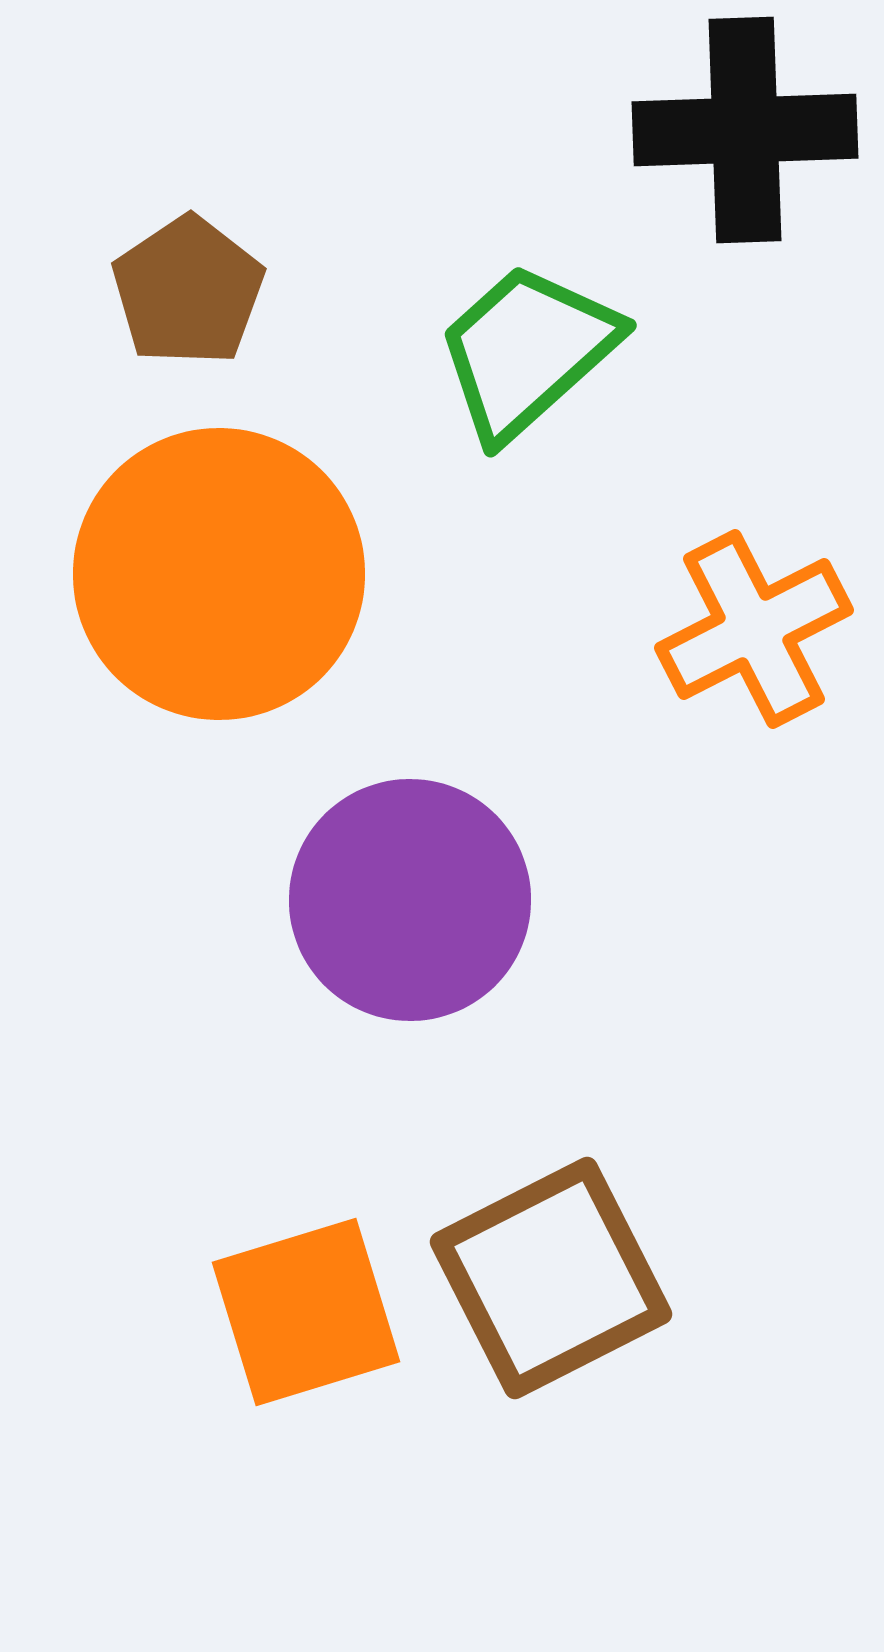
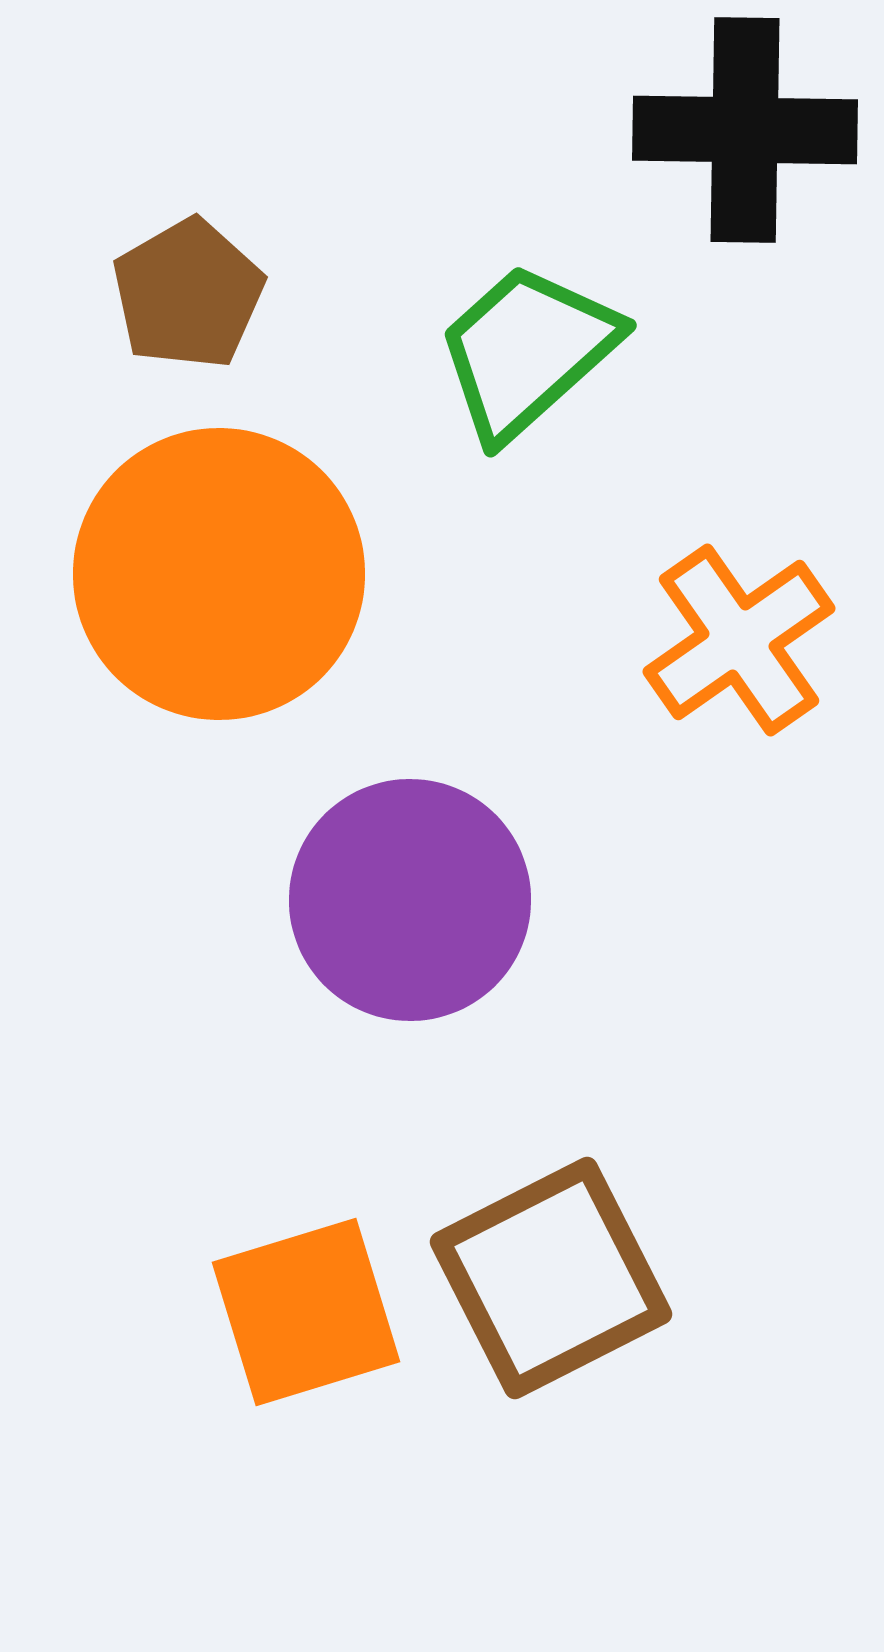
black cross: rotated 3 degrees clockwise
brown pentagon: moved 3 px down; rotated 4 degrees clockwise
orange cross: moved 15 px left, 11 px down; rotated 8 degrees counterclockwise
